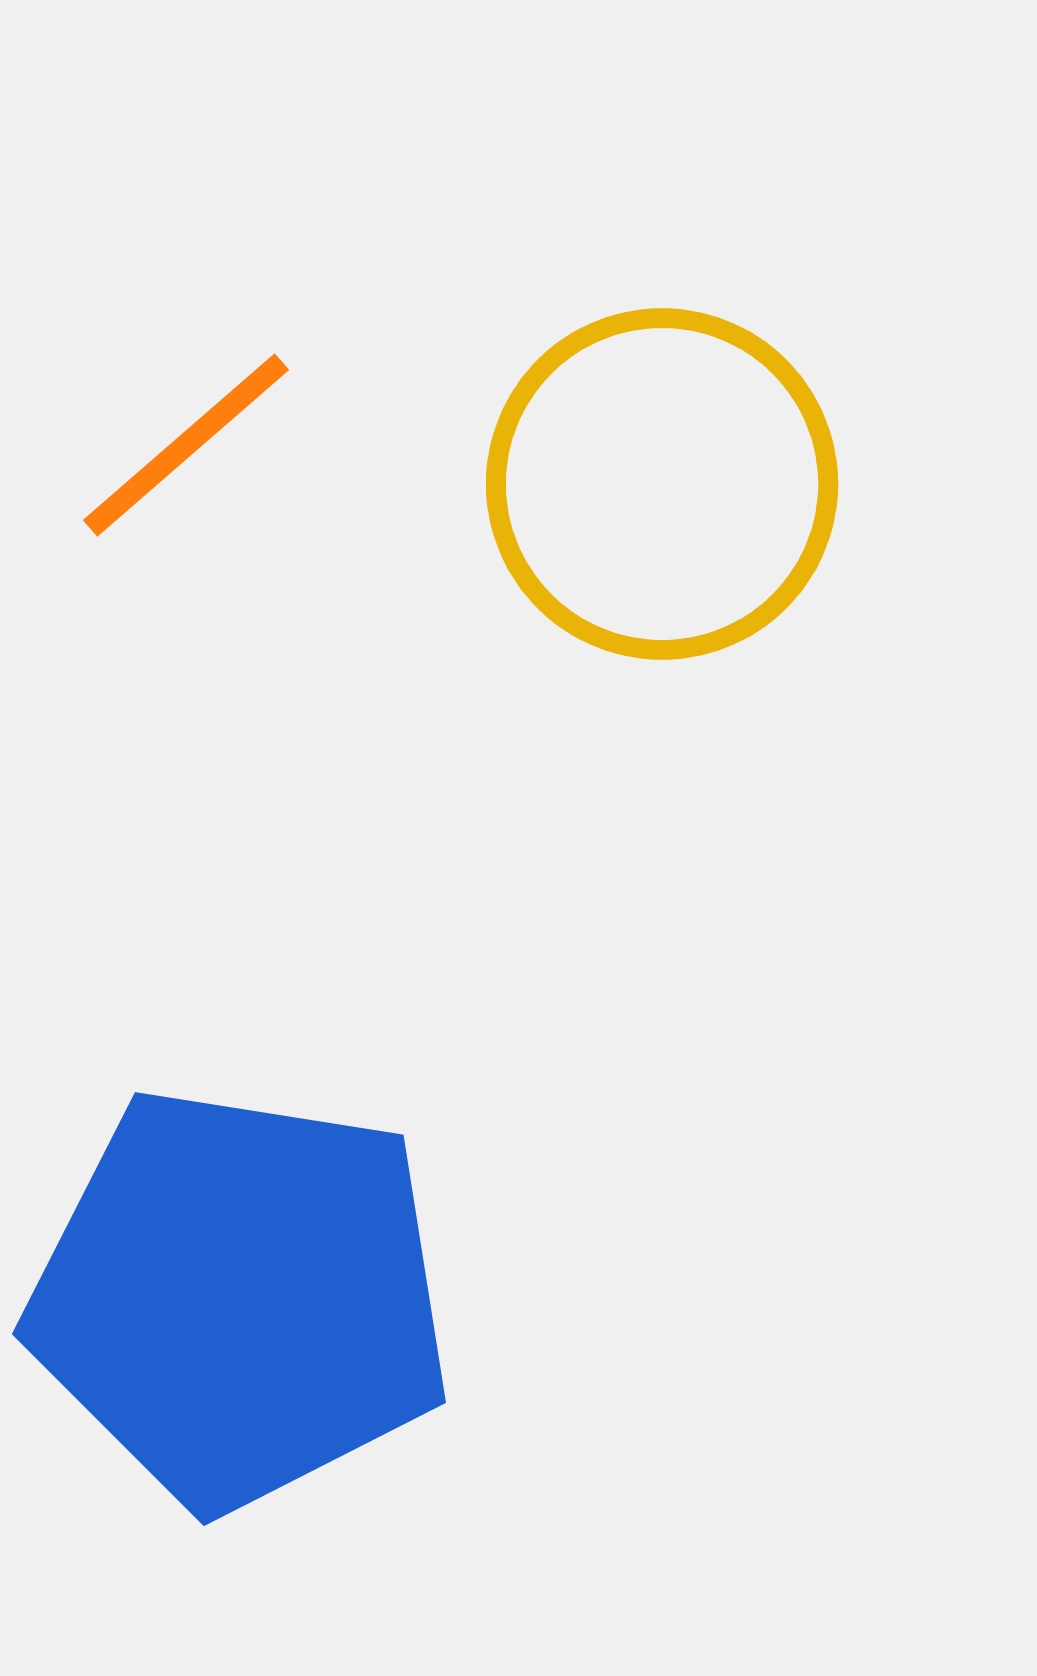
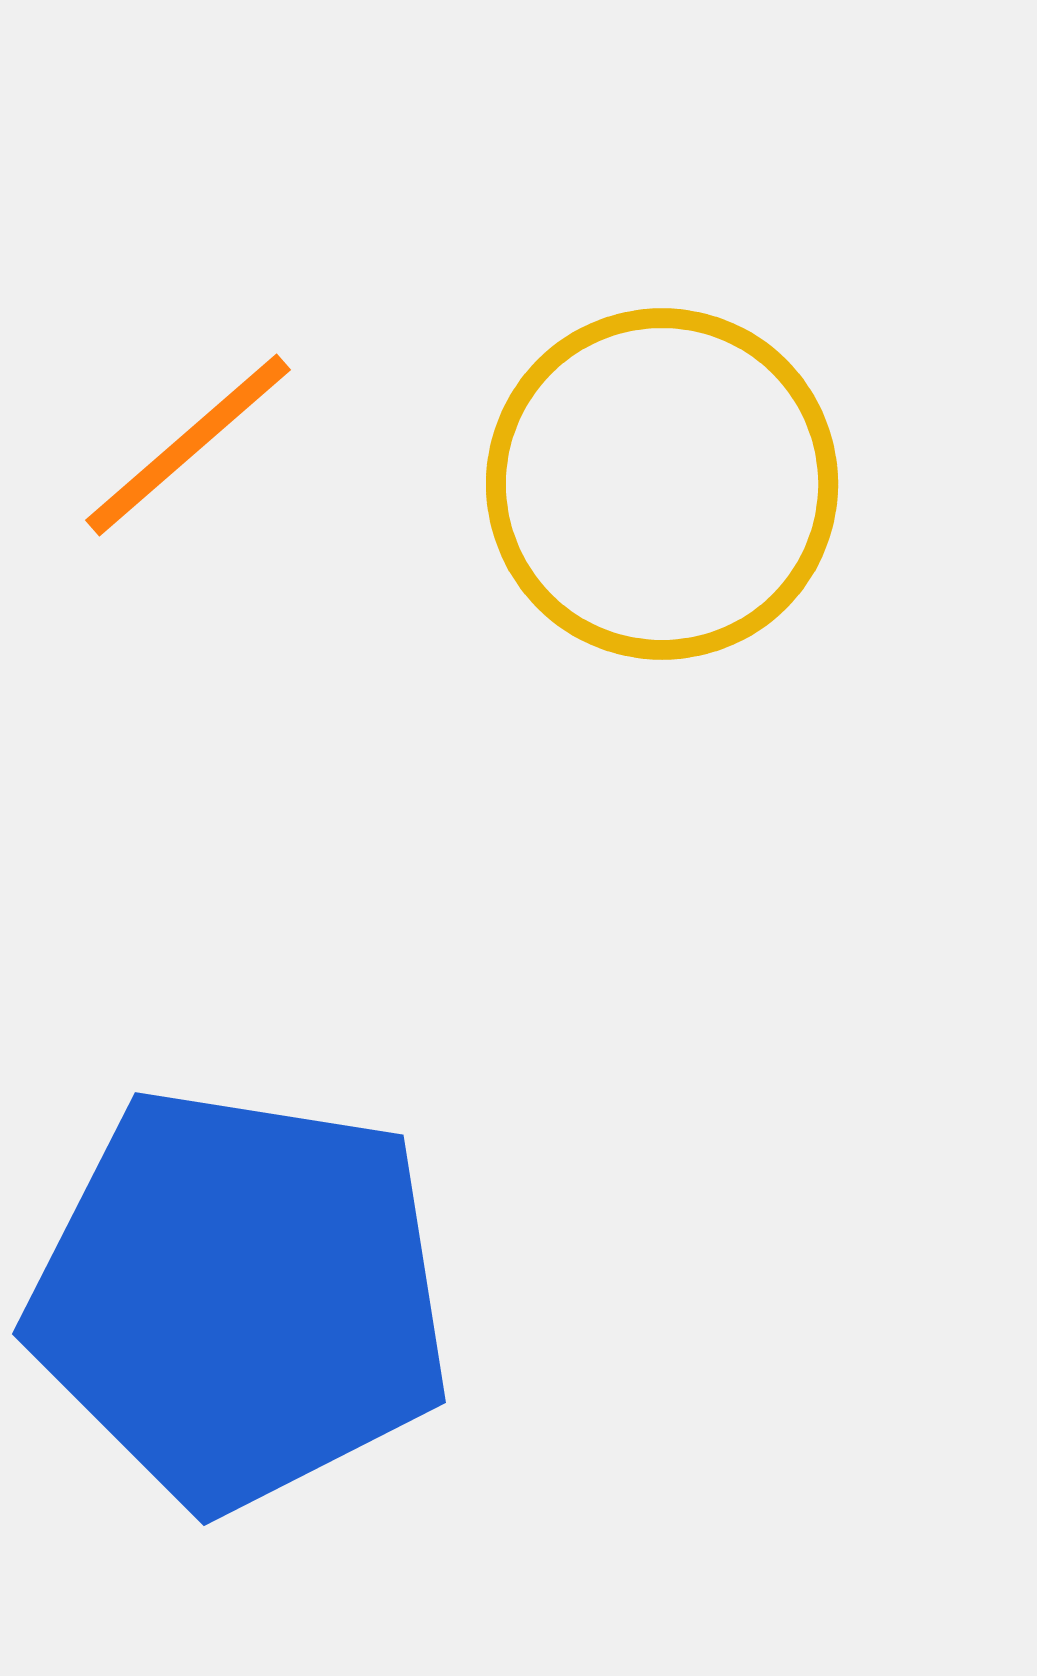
orange line: moved 2 px right
